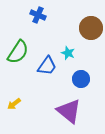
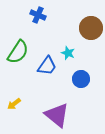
purple triangle: moved 12 px left, 4 px down
